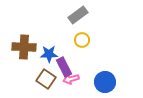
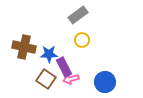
brown cross: rotated 10 degrees clockwise
